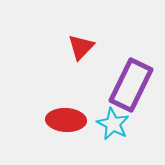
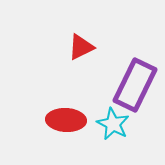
red triangle: rotated 20 degrees clockwise
purple rectangle: moved 4 px right
